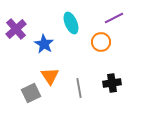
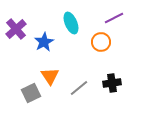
blue star: moved 2 px up; rotated 12 degrees clockwise
gray line: rotated 60 degrees clockwise
